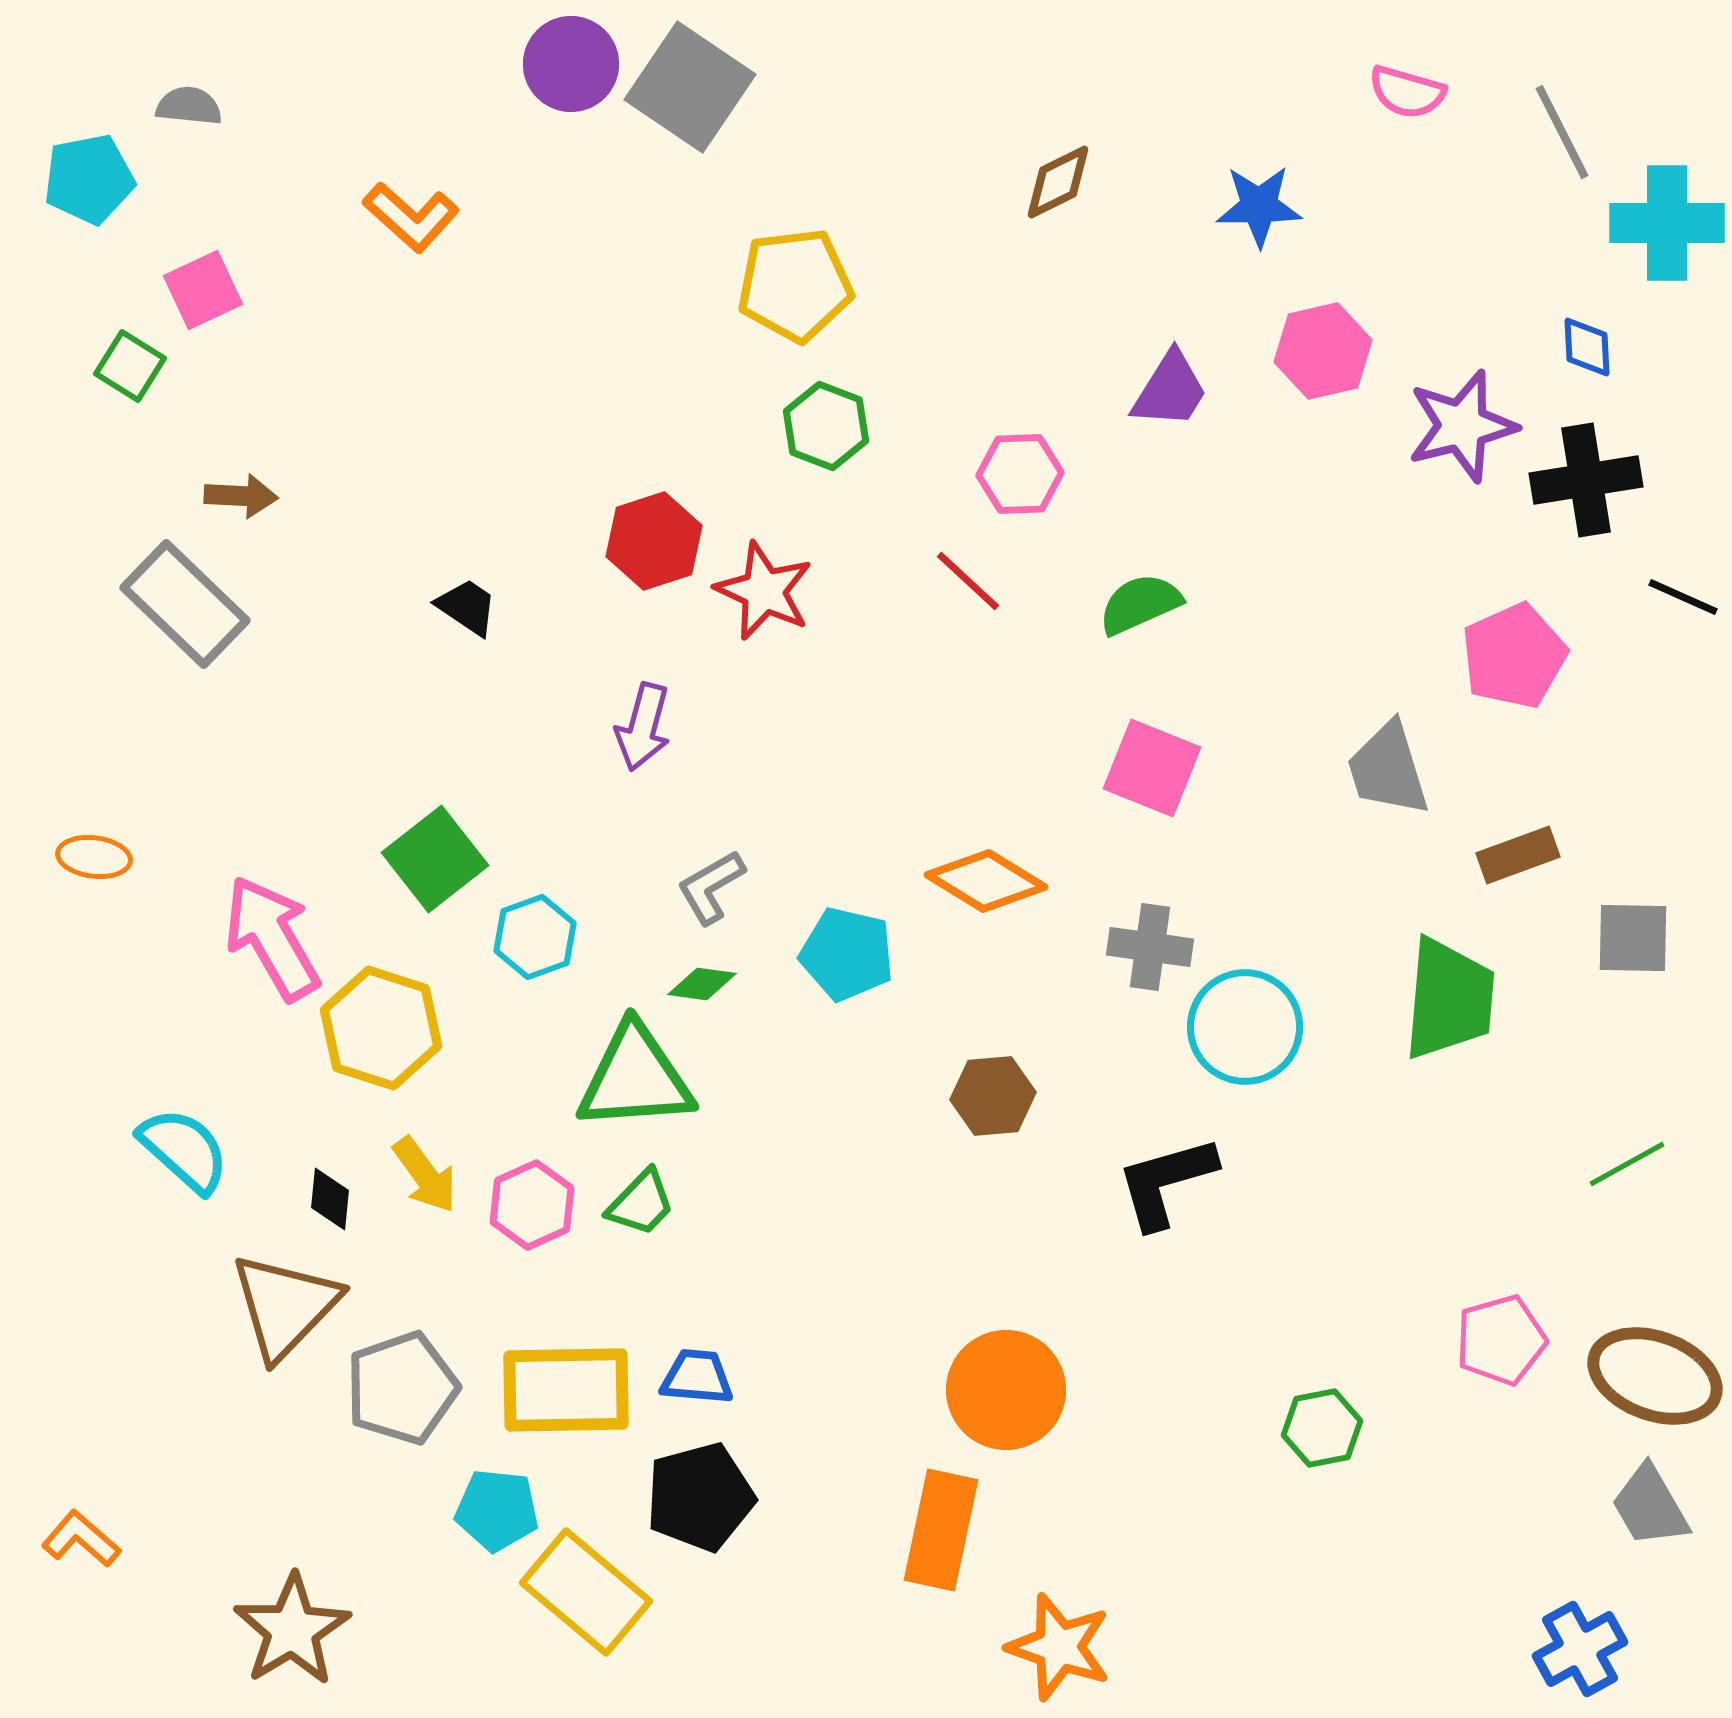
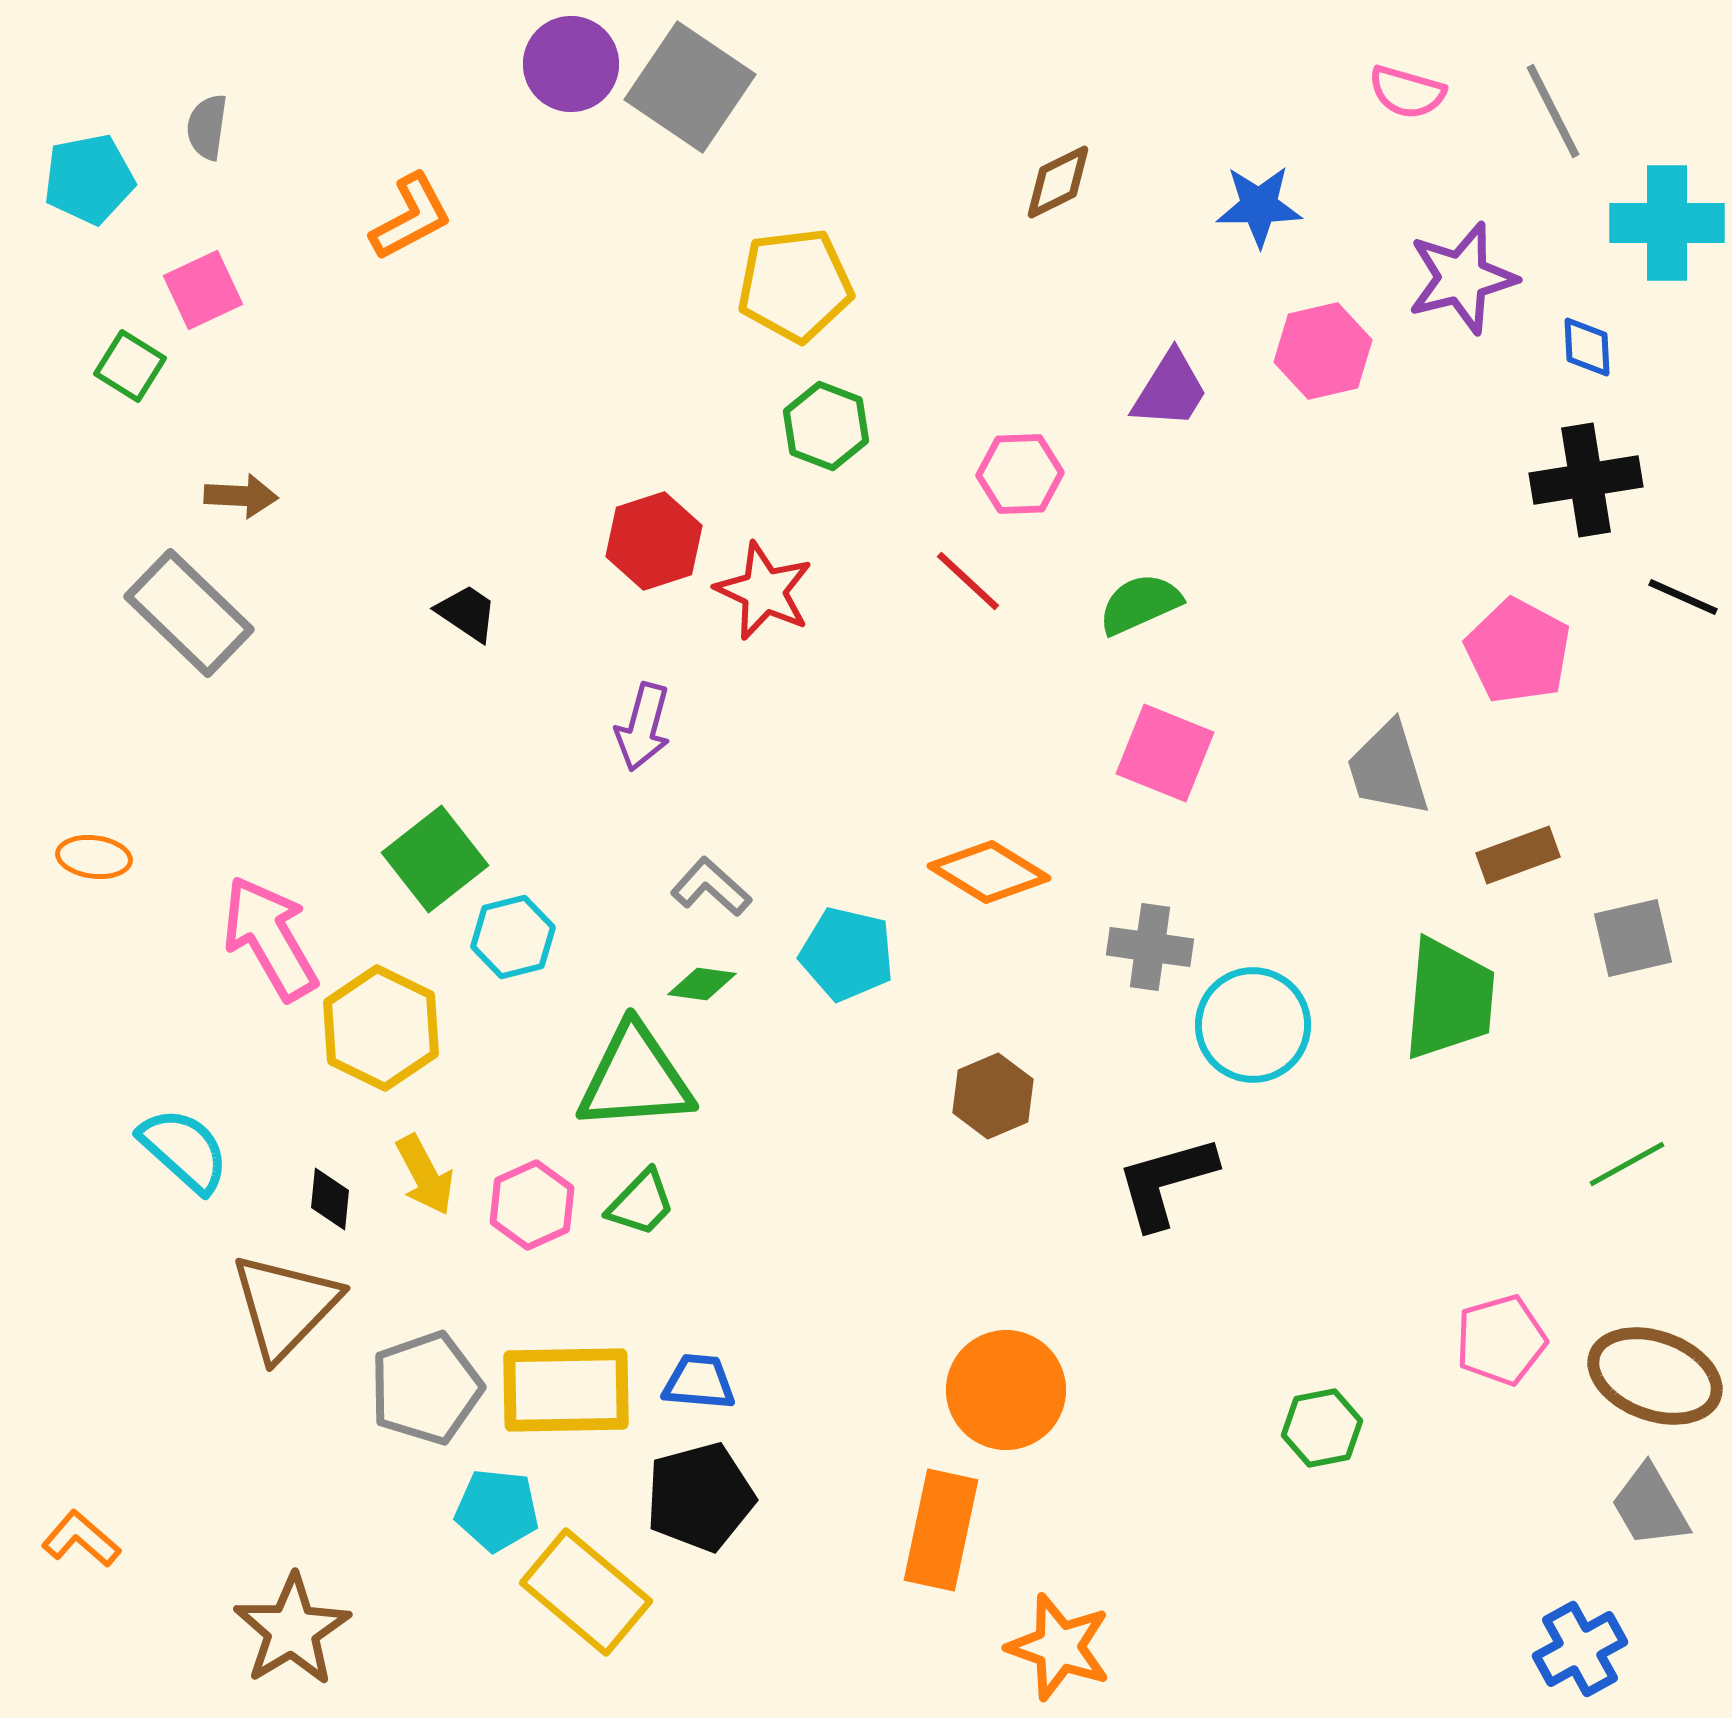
gray semicircle at (189, 106): moved 18 px right, 21 px down; rotated 88 degrees counterclockwise
gray line at (1562, 132): moved 9 px left, 21 px up
orange L-shape at (411, 217): rotated 70 degrees counterclockwise
purple star at (1462, 426): moved 148 px up
gray rectangle at (185, 604): moved 4 px right, 9 px down
black trapezoid at (467, 607): moved 6 px down
pink pentagon at (1514, 656): moved 4 px right, 5 px up; rotated 20 degrees counterclockwise
pink square at (1152, 768): moved 13 px right, 15 px up
orange diamond at (986, 881): moved 3 px right, 9 px up
gray L-shape at (711, 887): rotated 72 degrees clockwise
cyan hexagon at (535, 937): moved 22 px left; rotated 6 degrees clockwise
pink arrow at (272, 938): moved 2 px left
gray square at (1633, 938): rotated 14 degrees counterclockwise
cyan circle at (1245, 1027): moved 8 px right, 2 px up
yellow hexagon at (381, 1028): rotated 8 degrees clockwise
brown hexagon at (993, 1096): rotated 18 degrees counterclockwise
yellow arrow at (425, 1175): rotated 8 degrees clockwise
blue trapezoid at (697, 1377): moved 2 px right, 5 px down
gray pentagon at (402, 1388): moved 24 px right
